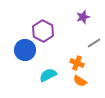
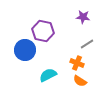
purple star: rotated 24 degrees clockwise
purple hexagon: rotated 15 degrees counterclockwise
gray line: moved 7 px left, 1 px down
